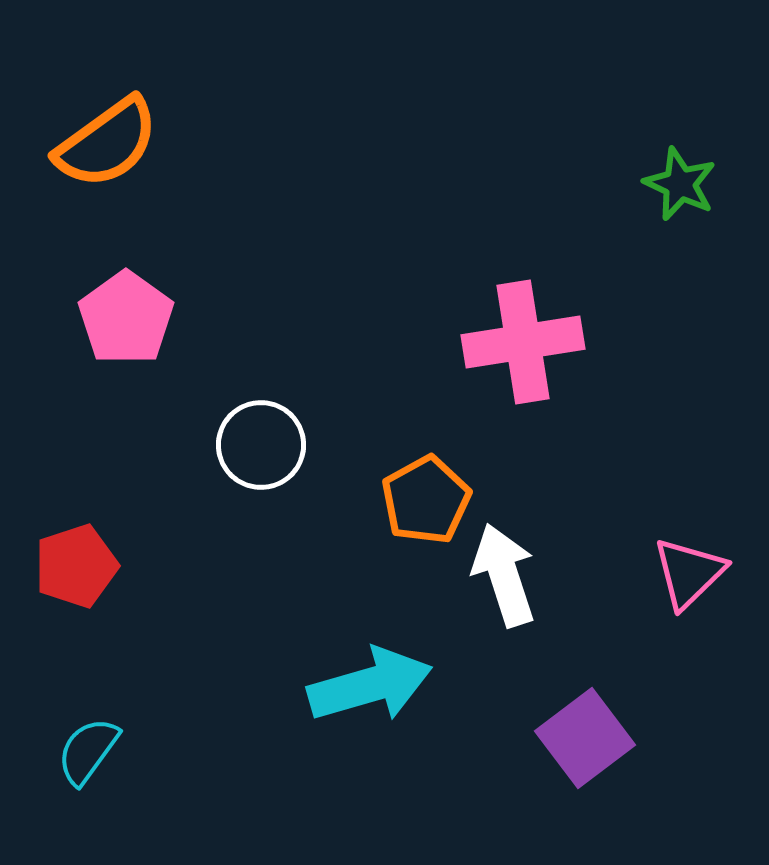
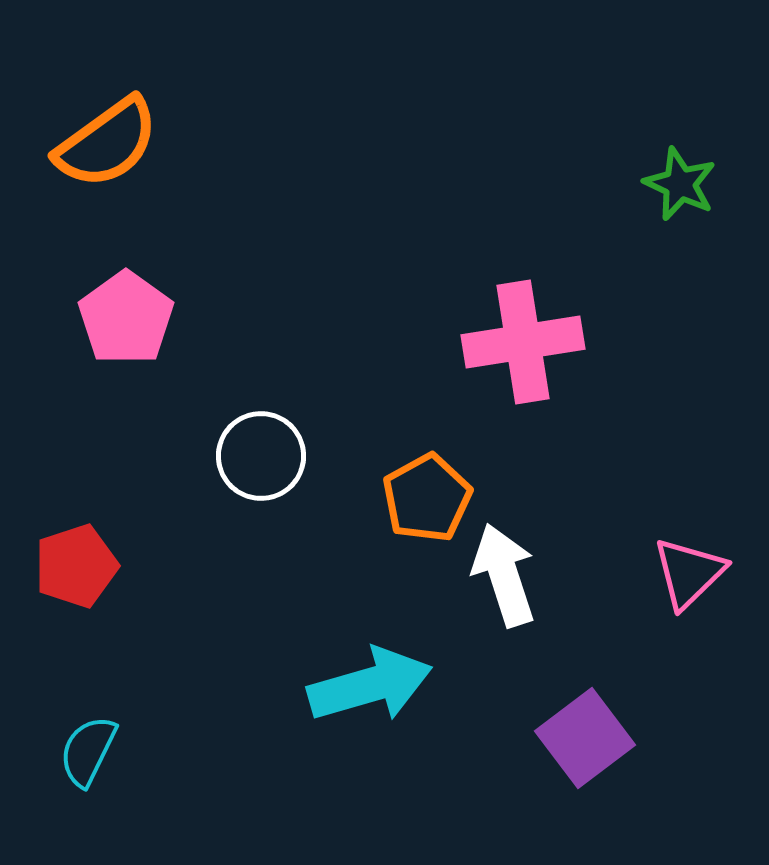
white circle: moved 11 px down
orange pentagon: moved 1 px right, 2 px up
cyan semicircle: rotated 10 degrees counterclockwise
